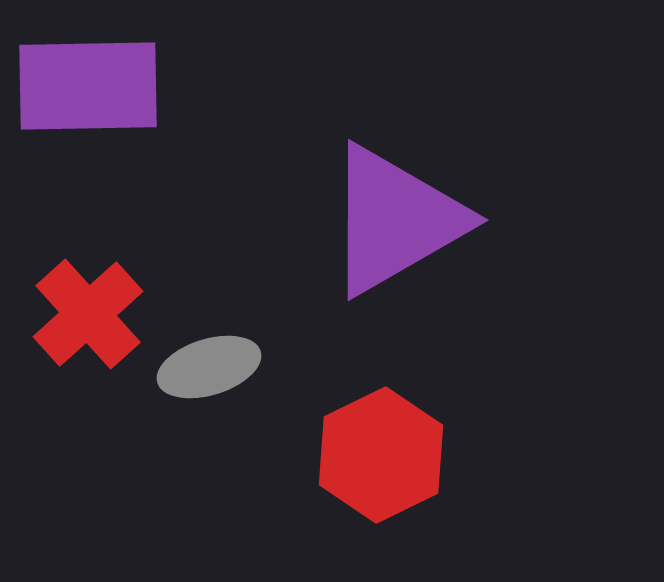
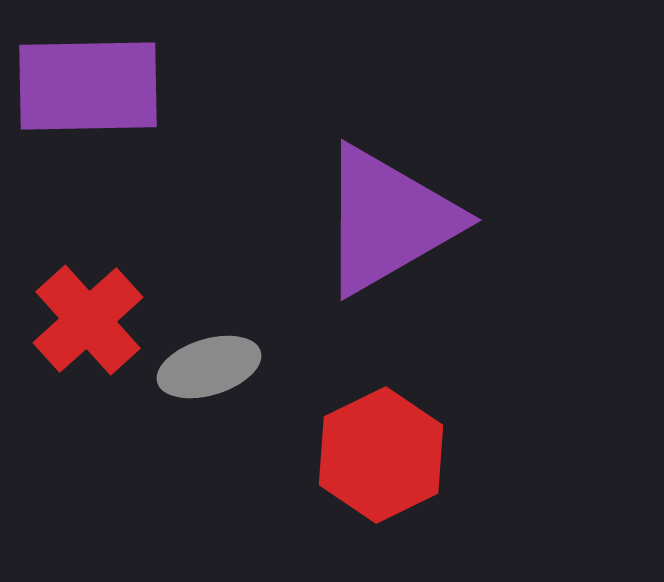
purple triangle: moved 7 px left
red cross: moved 6 px down
